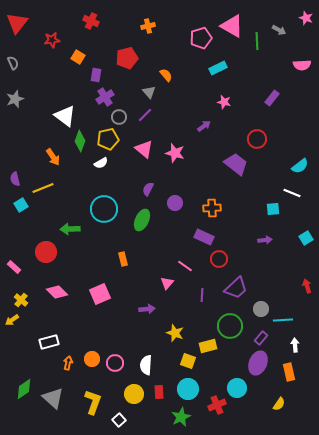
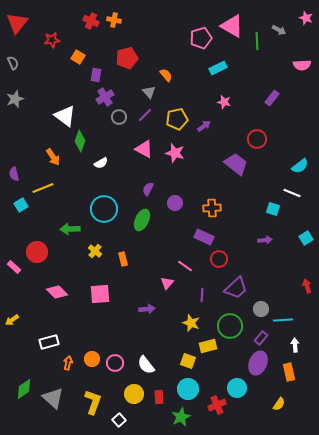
orange cross at (148, 26): moved 34 px left, 6 px up; rotated 24 degrees clockwise
yellow pentagon at (108, 139): moved 69 px right, 20 px up
pink triangle at (144, 149): rotated 12 degrees counterclockwise
purple semicircle at (15, 179): moved 1 px left, 5 px up
cyan square at (273, 209): rotated 24 degrees clockwise
red circle at (46, 252): moved 9 px left
pink square at (100, 294): rotated 20 degrees clockwise
yellow cross at (21, 300): moved 74 px right, 49 px up
yellow star at (175, 333): moved 16 px right, 10 px up
white semicircle at (146, 365): rotated 42 degrees counterclockwise
red rectangle at (159, 392): moved 5 px down
